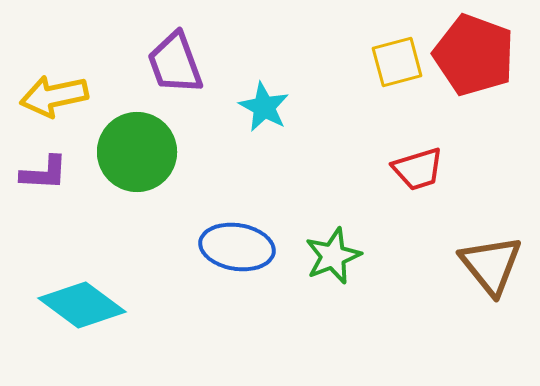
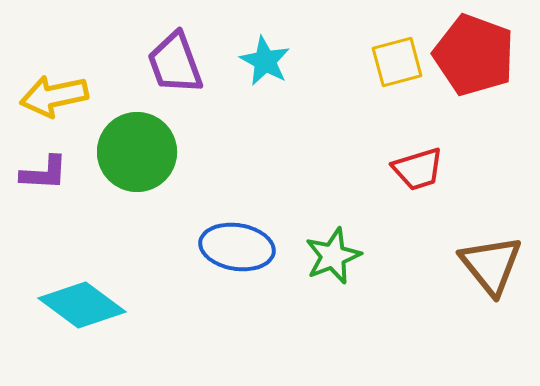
cyan star: moved 1 px right, 46 px up
